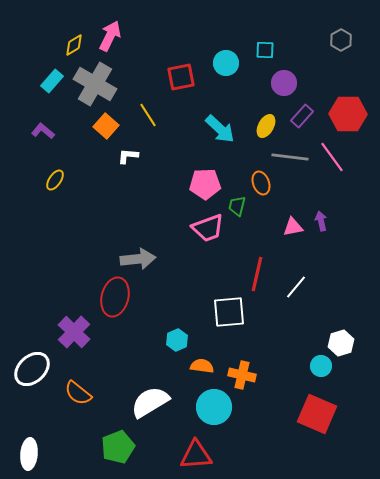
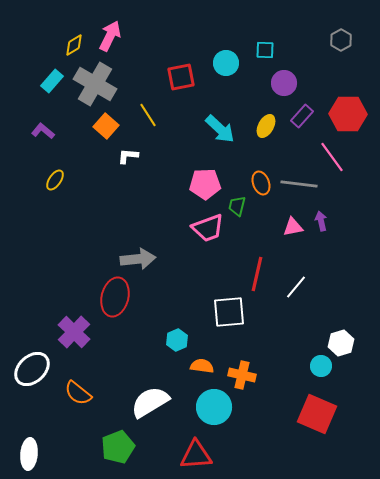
gray line at (290, 157): moved 9 px right, 27 px down
